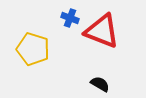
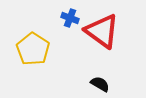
red triangle: rotated 15 degrees clockwise
yellow pentagon: rotated 16 degrees clockwise
